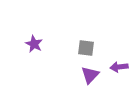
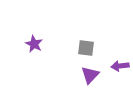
purple arrow: moved 1 px right, 1 px up
